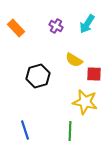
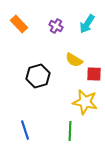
orange rectangle: moved 3 px right, 4 px up
